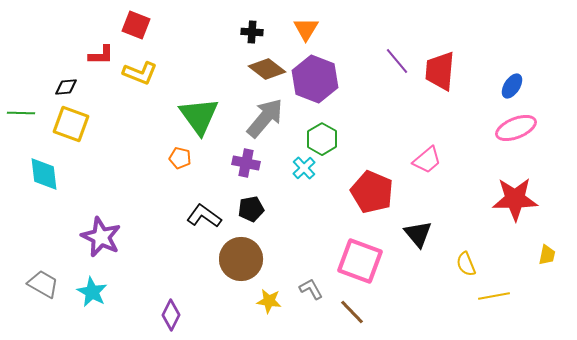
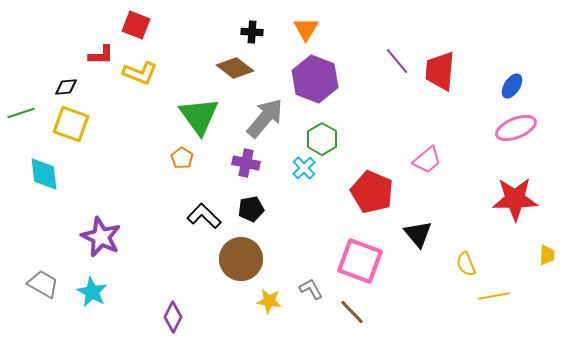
brown diamond: moved 32 px left, 1 px up
green line: rotated 20 degrees counterclockwise
orange pentagon: moved 2 px right; rotated 20 degrees clockwise
black L-shape: rotated 8 degrees clockwise
yellow trapezoid: rotated 10 degrees counterclockwise
purple diamond: moved 2 px right, 2 px down
